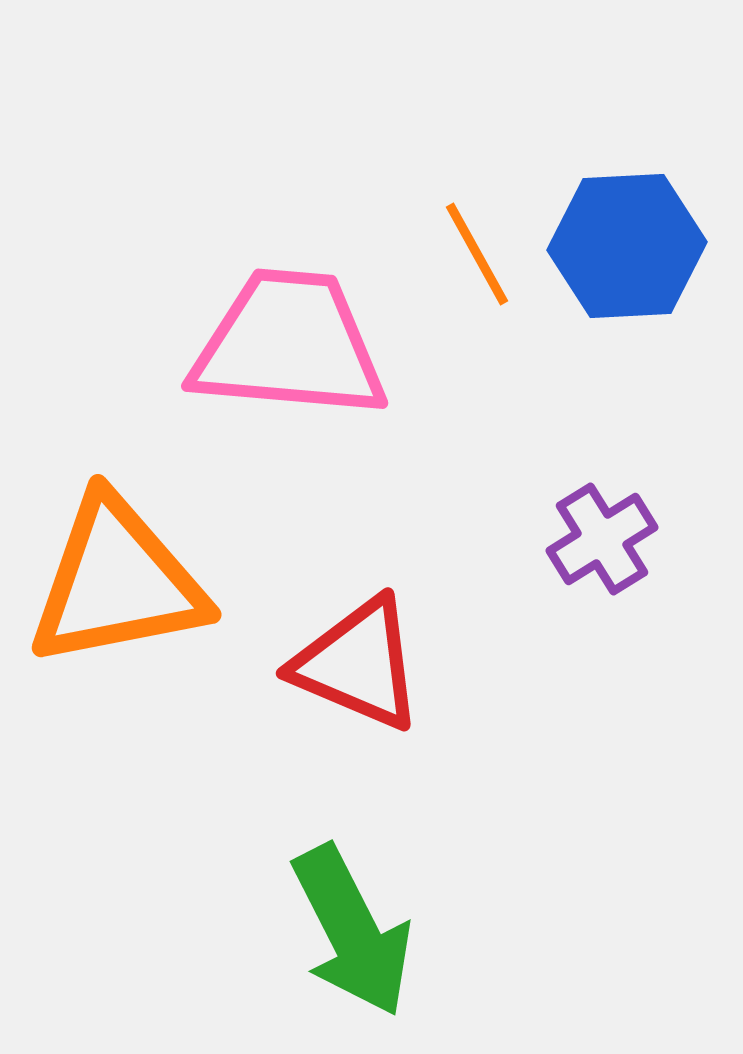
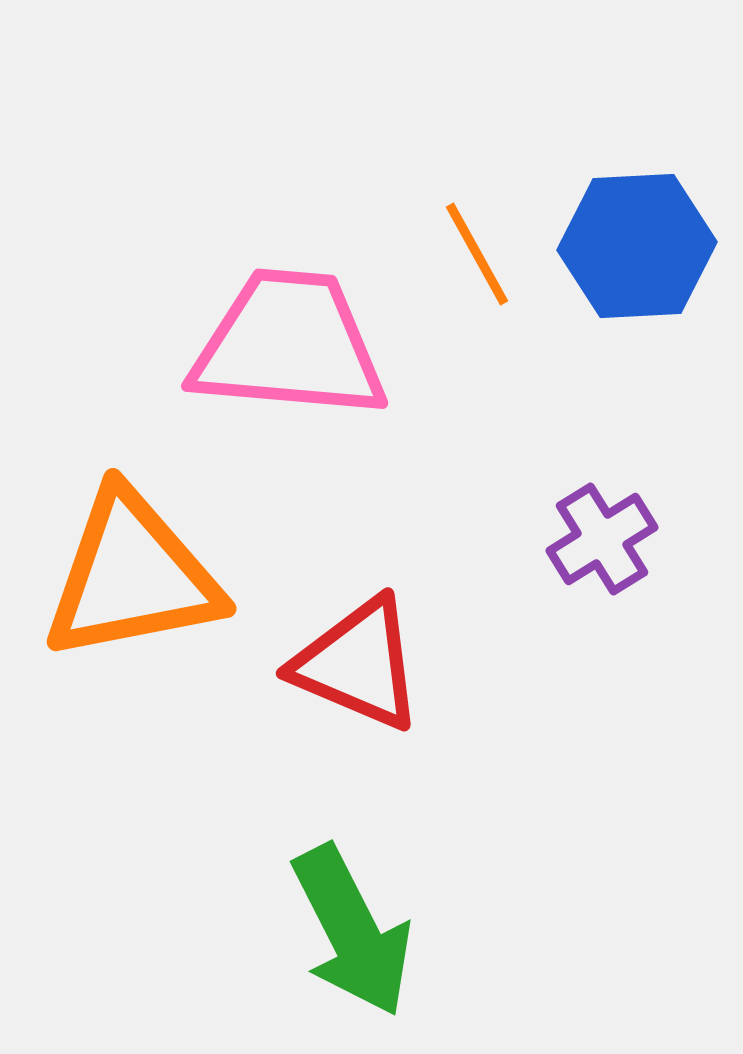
blue hexagon: moved 10 px right
orange triangle: moved 15 px right, 6 px up
